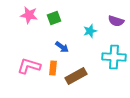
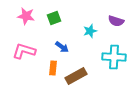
pink star: moved 3 px left, 1 px down
pink L-shape: moved 5 px left, 15 px up
